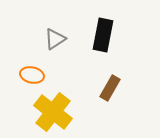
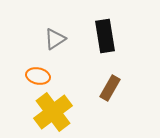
black rectangle: moved 2 px right, 1 px down; rotated 20 degrees counterclockwise
orange ellipse: moved 6 px right, 1 px down
yellow cross: rotated 15 degrees clockwise
